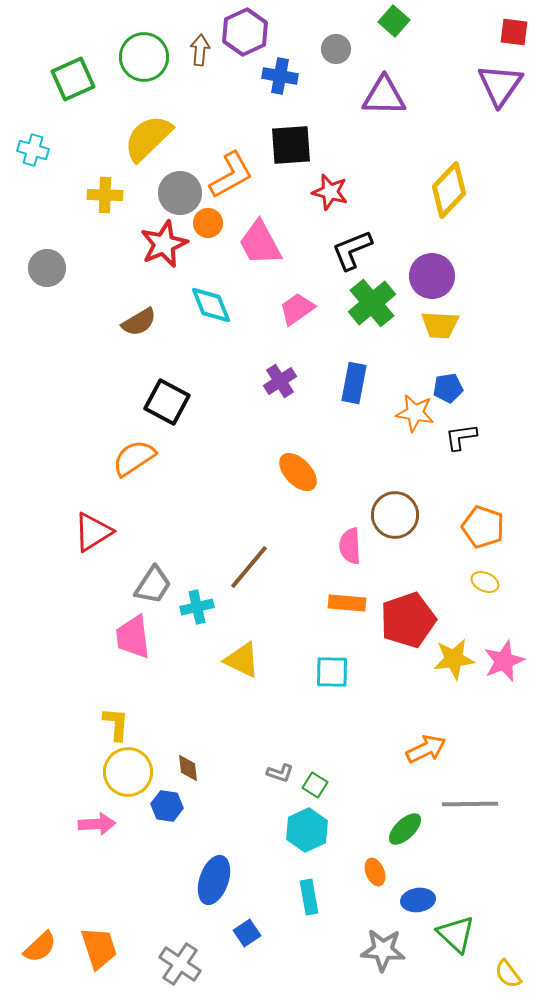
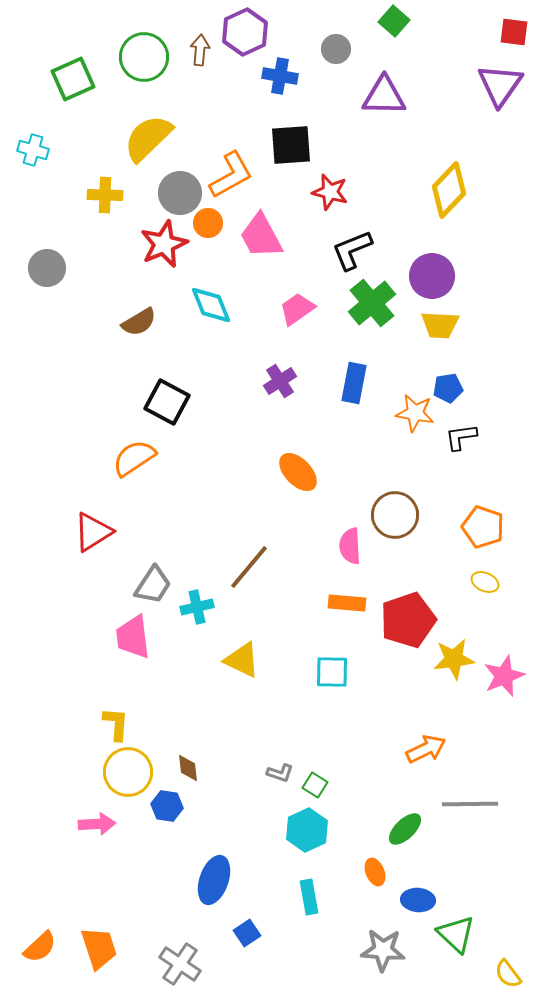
pink trapezoid at (260, 243): moved 1 px right, 7 px up
pink star at (504, 661): moved 15 px down
blue ellipse at (418, 900): rotated 12 degrees clockwise
